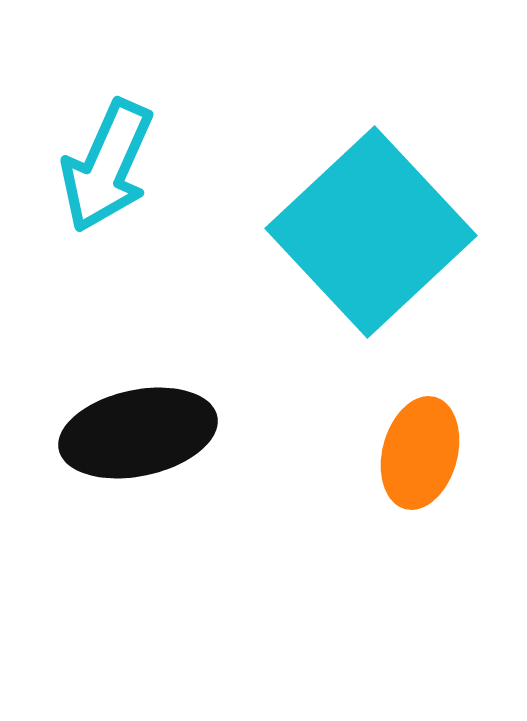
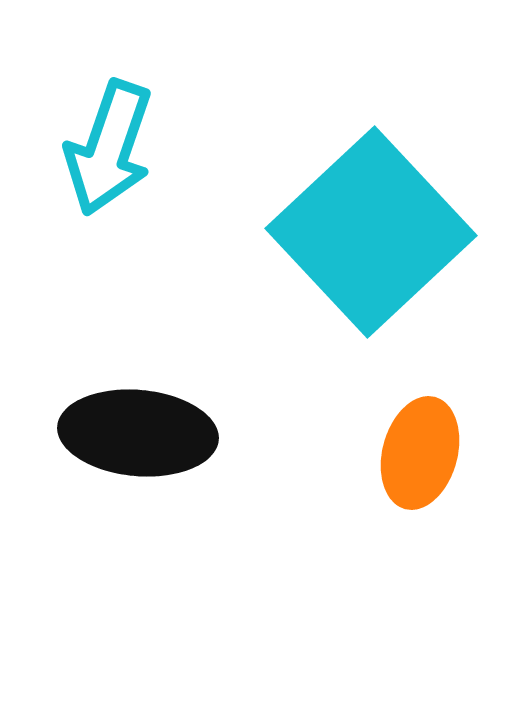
cyan arrow: moved 2 px right, 18 px up; rotated 5 degrees counterclockwise
black ellipse: rotated 17 degrees clockwise
